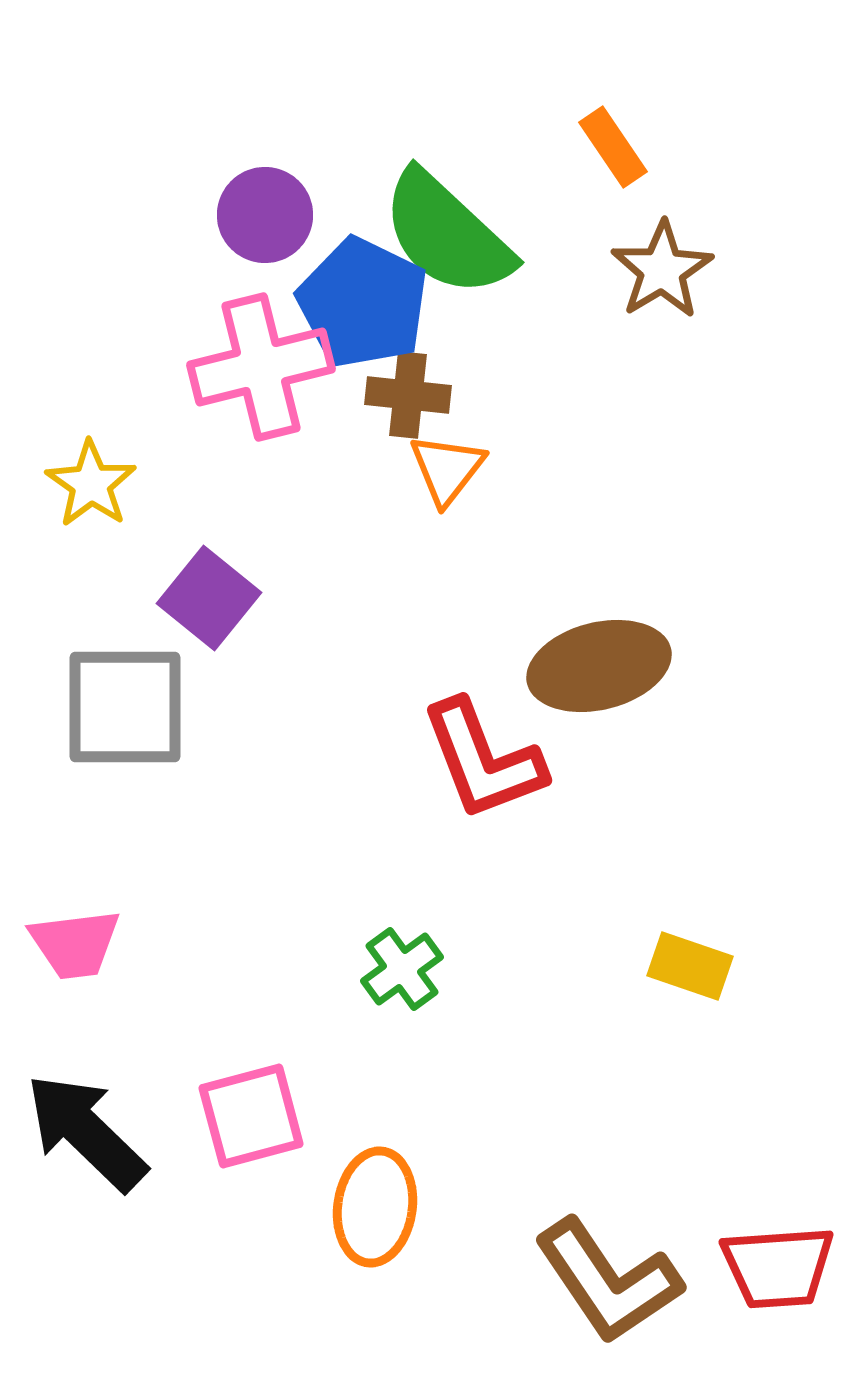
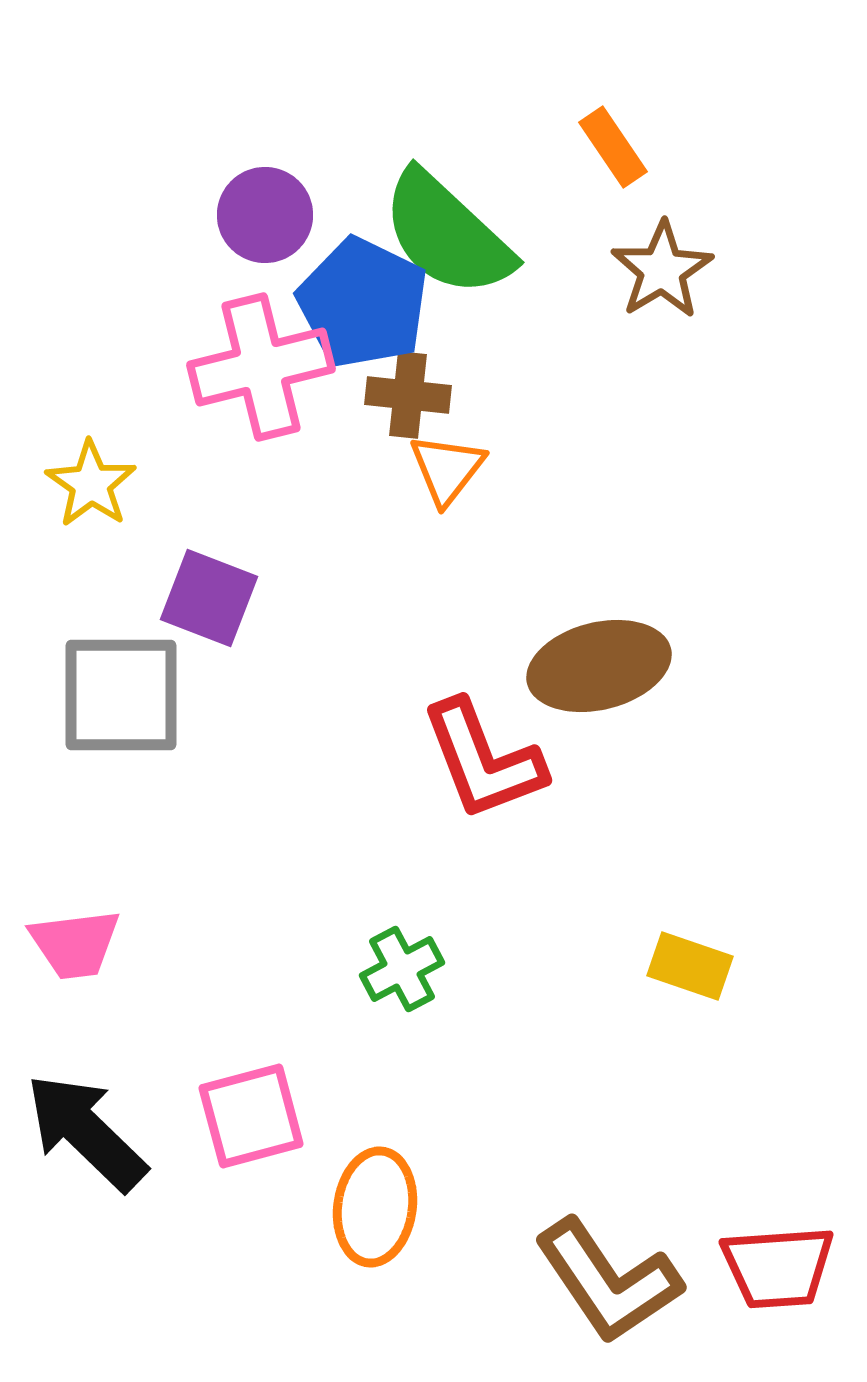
purple square: rotated 18 degrees counterclockwise
gray square: moved 4 px left, 12 px up
green cross: rotated 8 degrees clockwise
